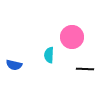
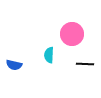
pink circle: moved 3 px up
black line: moved 5 px up
